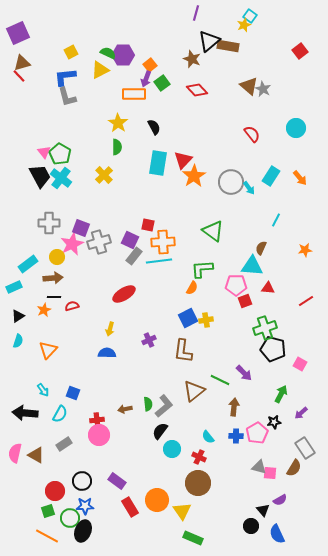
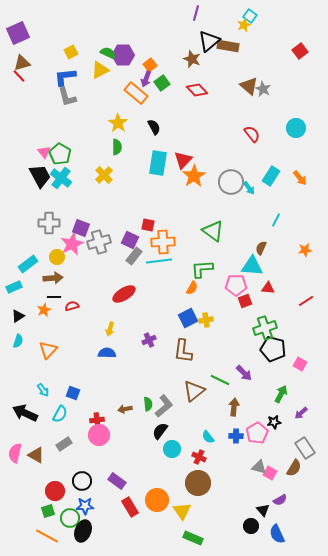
orange rectangle at (134, 94): moved 2 px right, 1 px up; rotated 40 degrees clockwise
black arrow at (25, 413): rotated 20 degrees clockwise
pink square at (270, 473): rotated 24 degrees clockwise
